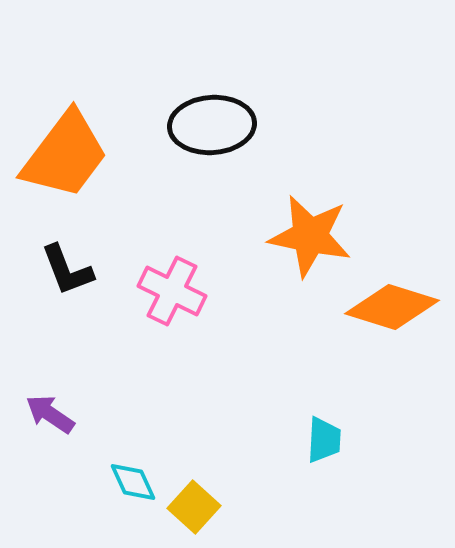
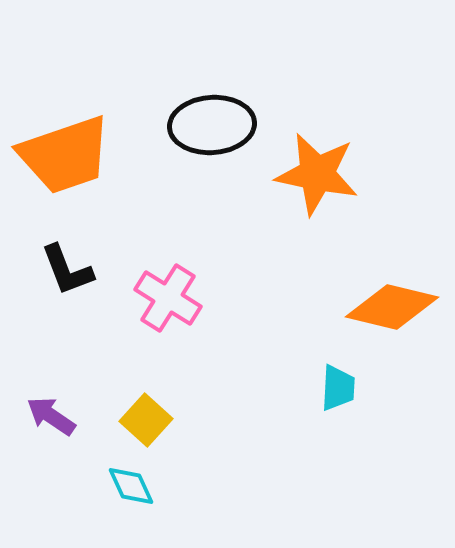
orange trapezoid: rotated 34 degrees clockwise
orange star: moved 7 px right, 62 px up
pink cross: moved 4 px left, 7 px down; rotated 6 degrees clockwise
orange diamond: rotated 4 degrees counterclockwise
purple arrow: moved 1 px right, 2 px down
cyan trapezoid: moved 14 px right, 52 px up
cyan diamond: moved 2 px left, 4 px down
yellow square: moved 48 px left, 87 px up
